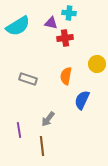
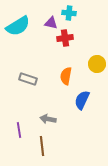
gray arrow: rotated 63 degrees clockwise
